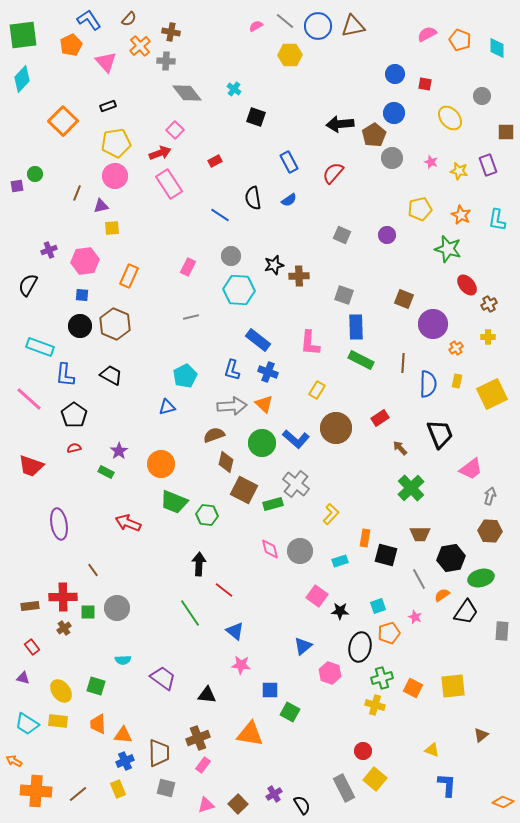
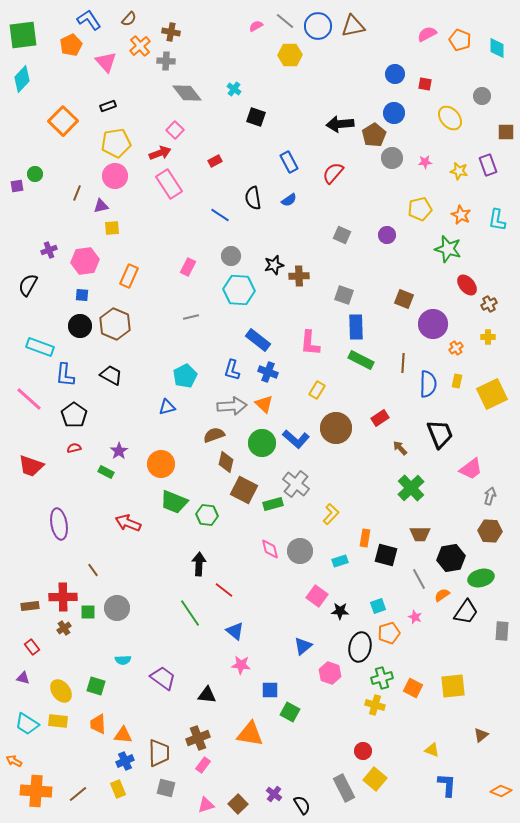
pink star at (431, 162): moved 6 px left; rotated 24 degrees counterclockwise
purple cross at (274, 794): rotated 21 degrees counterclockwise
orange diamond at (503, 802): moved 2 px left, 11 px up
